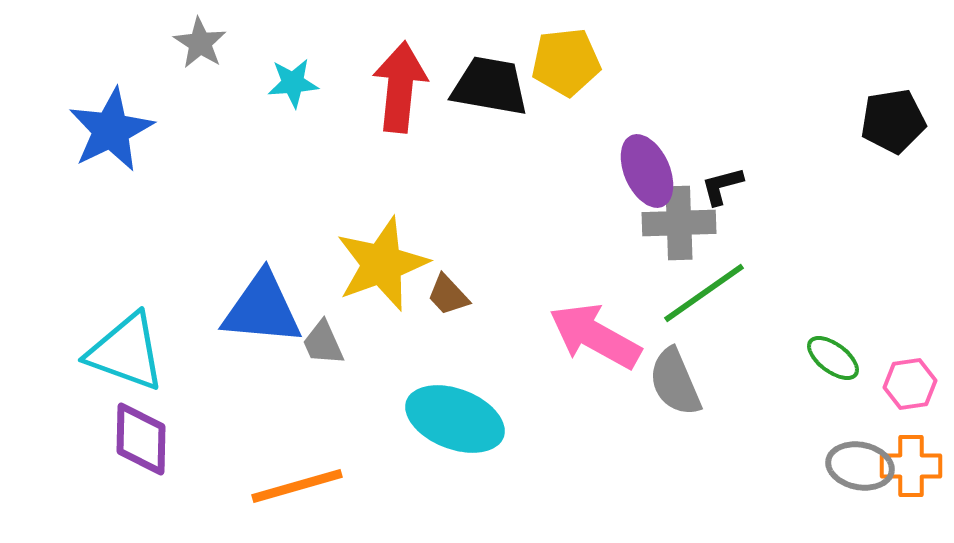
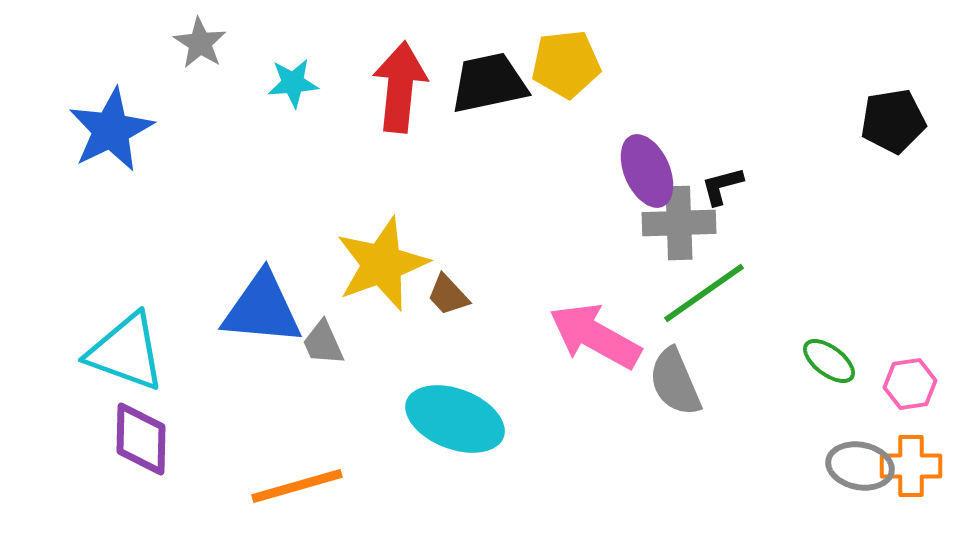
yellow pentagon: moved 2 px down
black trapezoid: moved 1 px left, 3 px up; rotated 22 degrees counterclockwise
green ellipse: moved 4 px left, 3 px down
